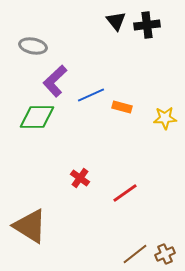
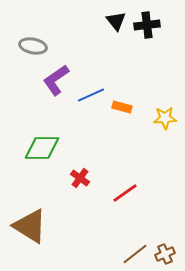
purple L-shape: moved 1 px right, 1 px up; rotated 8 degrees clockwise
green diamond: moved 5 px right, 31 px down
